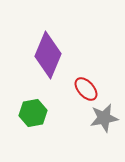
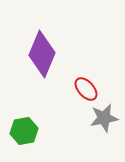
purple diamond: moved 6 px left, 1 px up
green hexagon: moved 9 px left, 18 px down
